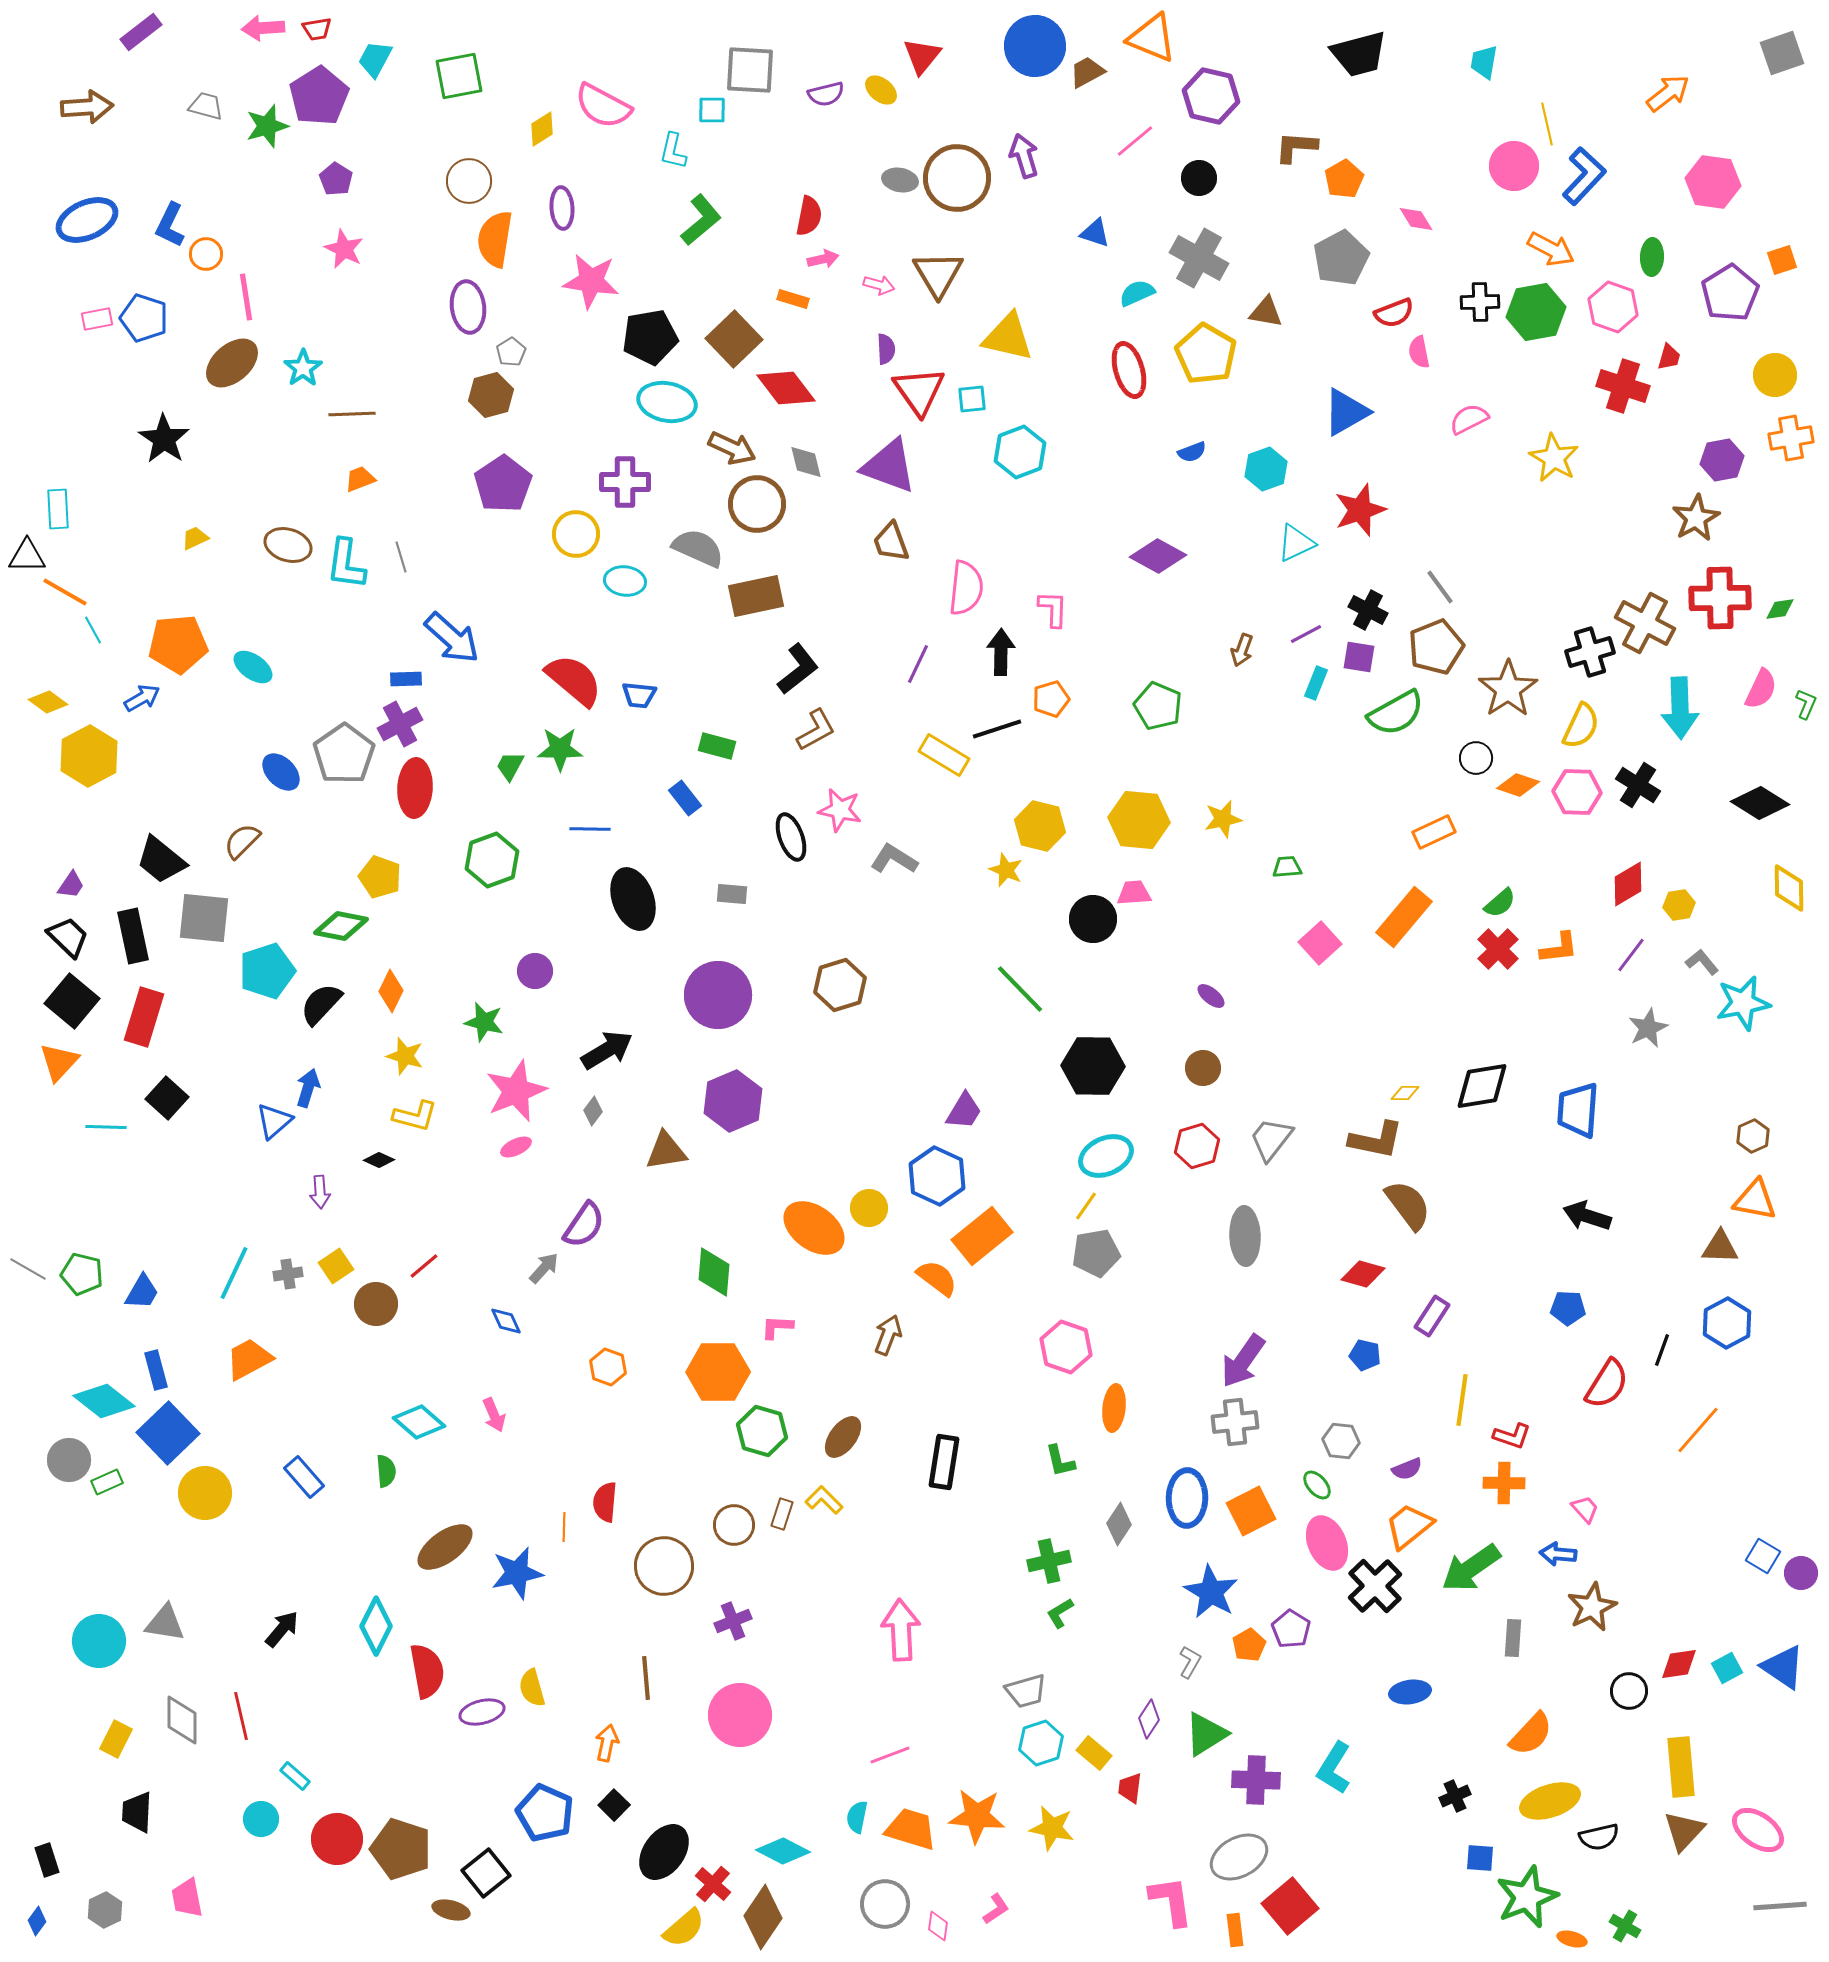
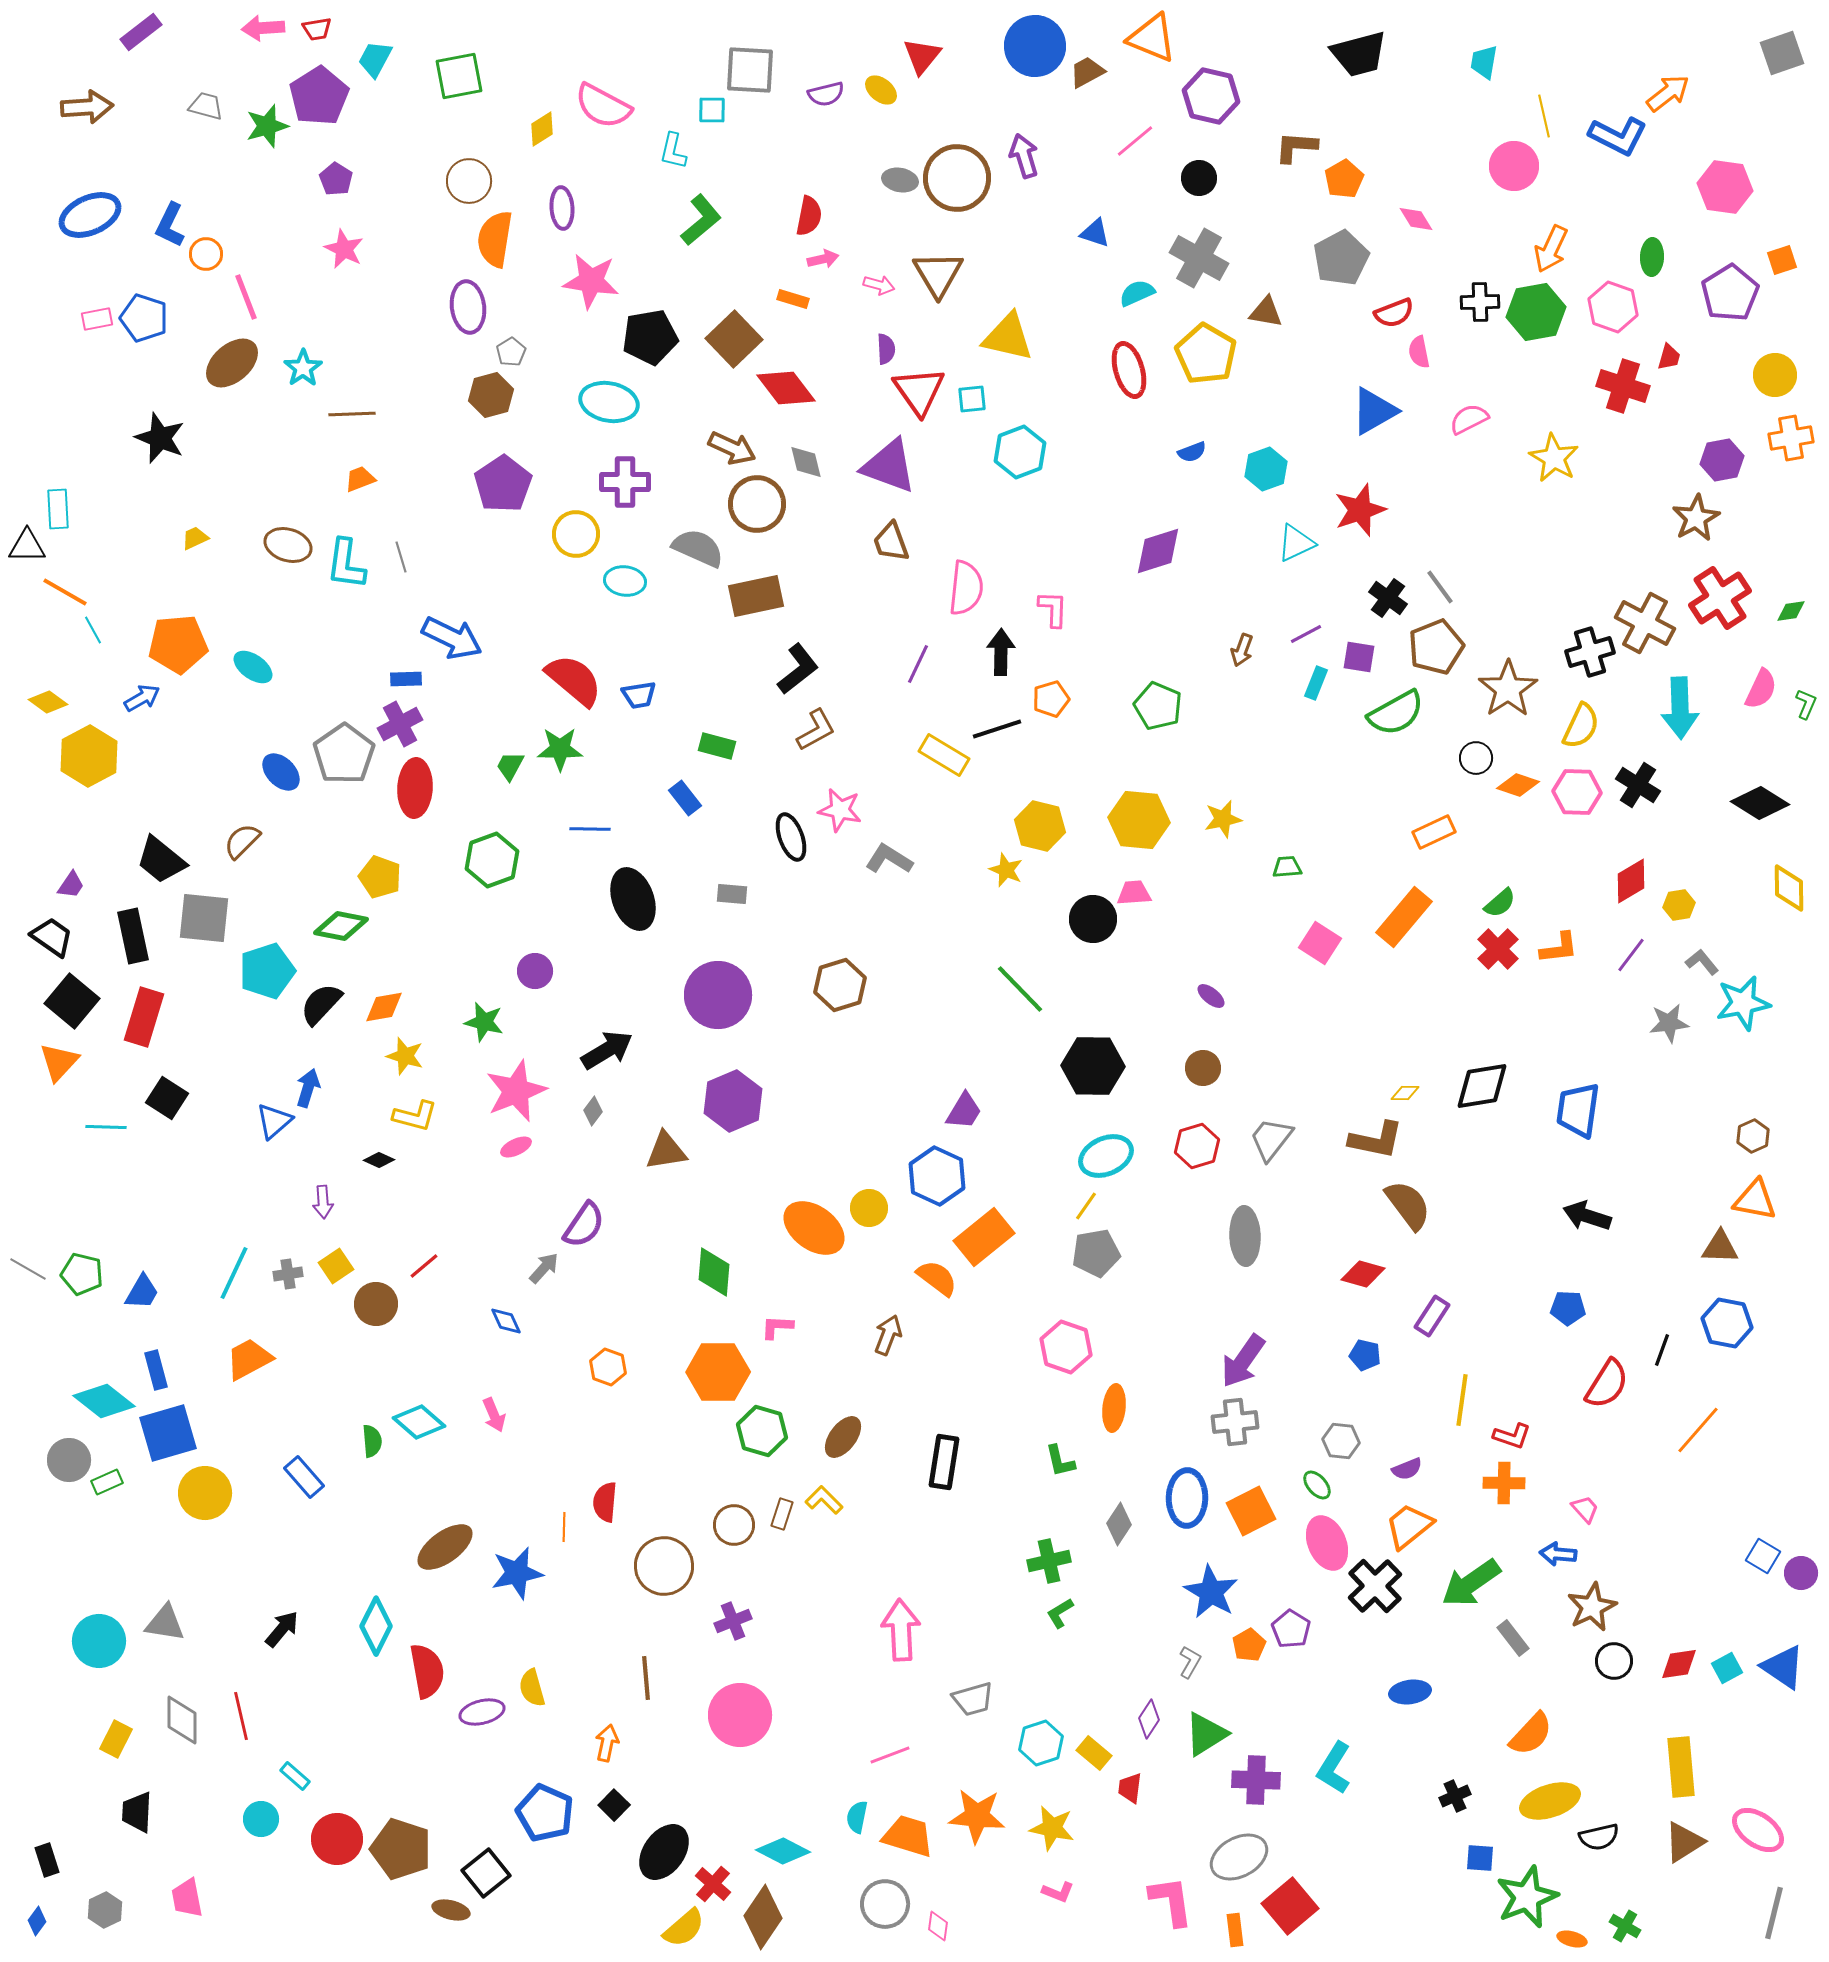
yellow line at (1547, 124): moved 3 px left, 8 px up
blue L-shape at (1584, 176): moved 34 px right, 40 px up; rotated 74 degrees clockwise
pink hexagon at (1713, 182): moved 12 px right, 5 px down
blue ellipse at (87, 220): moved 3 px right, 5 px up
orange arrow at (1551, 249): rotated 87 degrees clockwise
pink line at (246, 297): rotated 12 degrees counterclockwise
cyan ellipse at (667, 402): moved 58 px left
blue triangle at (1346, 412): moved 28 px right, 1 px up
black star at (164, 439): moved 4 px left, 1 px up; rotated 12 degrees counterclockwise
black triangle at (27, 556): moved 10 px up
purple diamond at (1158, 556): moved 5 px up; rotated 46 degrees counterclockwise
red cross at (1720, 598): rotated 32 degrees counterclockwise
green diamond at (1780, 609): moved 11 px right, 2 px down
black cross at (1368, 610): moved 20 px right, 12 px up; rotated 9 degrees clockwise
blue arrow at (452, 638): rotated 16 degrees counterclockwise
blue trapezoid at (639, 695): rotated 15 degrees counterclockwise
gray L-shape at (894, 859): moved 5 px left
red diamond at (1628, 884): moved 3 px right, 3 px up
black trapezoid at (68, 937): moved 16 px left; rotated 9 degrees counterclockwise
pink square at (1320, 943): rotated 15 degrees counterclockwise
orange diamond at (391, 991): moved 7 px left, 16 px down; rotated 54 degrees clockwise
gray star at (1648, 1028): moved 21 px right, 5 px up; rotated 18 degrees clockwise
black square at (167, 1098): rotated 9 degrees counterclockwise
blue trapezoid at (1578, 1110): rotated 4 degrees clockwise
purple arrow at (320, 1192): moved 3 px right, 10 px down
orange rectangle at (982, 1236): moved 2 px right, 1 px down
blue hexagon at (1727, 1323): rotated 21 degrees counterclockwise
blue square at (168, 1433): rotated 28 degrees clockwise
green semicircle at (386, 1471): moved 14 px left, 30 px up
green arrow at (1471, 1568): moved 15 px down
gray rectangle at (1513, 1638): rotated 42 degrees counterclockwise
gray trapezoid at (1026, 1691): moved 53 px left, 8 px down
black circle at (1629, 1691): moved 15 px left, 30 px up
orange trapezoid at (911, 1829): moved 3 px left, 7 px down
brown triangle at (1684, 1831): moved 11 px down; rotated 15 degrees clockwise
gray line at (1780, 1906): moved 6 px left, 7 px down; rotated 72 degrees counterclockwise
pink L-shape at (996, 1909): moved 62 px right, 17 px up; rotated 56 degrees clockwise
